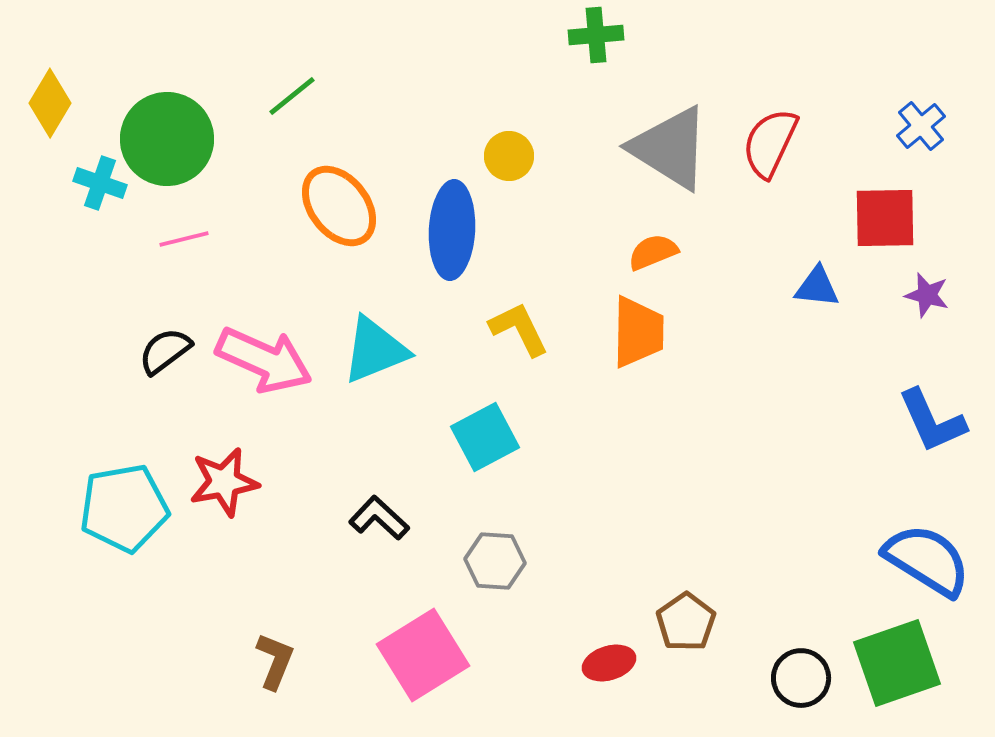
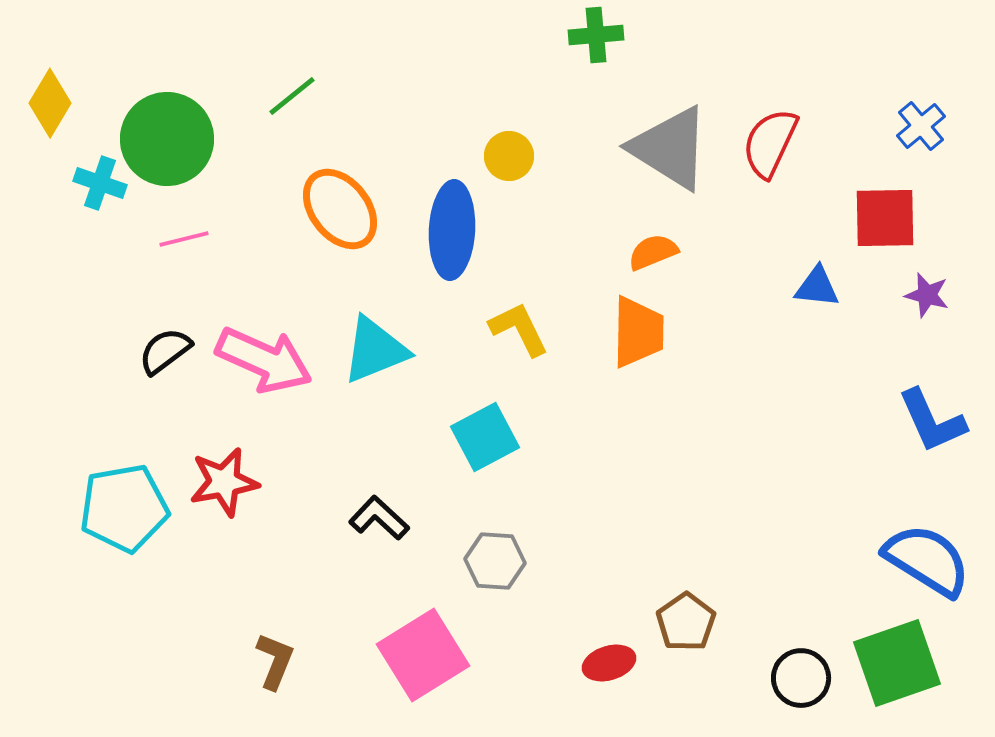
orange ellipse: moved 1 px right, 3 px down
